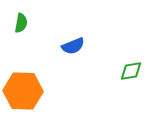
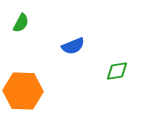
green semicircle: rotated 18 degrees clockwise
green diamond: moved 14 px left
